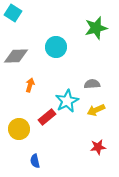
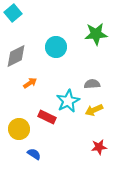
cyan square: rotated 18 degrees clockwise
green star: moved 6 px down; rotated 10 degrees clockwise
gray diamond: rotated 25 degrees counterclockwise
orange arrow: moved 2 px up; rotated 40 degrees clockwise
cyan star: moved 1 px right
yellow arrow: moved 2 px left
red rectangle: rotated 66 degrees clockwise
red star: moved 1 px right
blue semicircle: moved 1 px left, 7 px up; rotated 136 degrees clockwise
